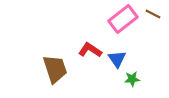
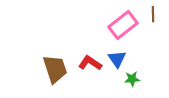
brown line: rotated 63 degrees clockwise
pink rectangle: moved 6 px down
red L-shape: moved 13 px down
